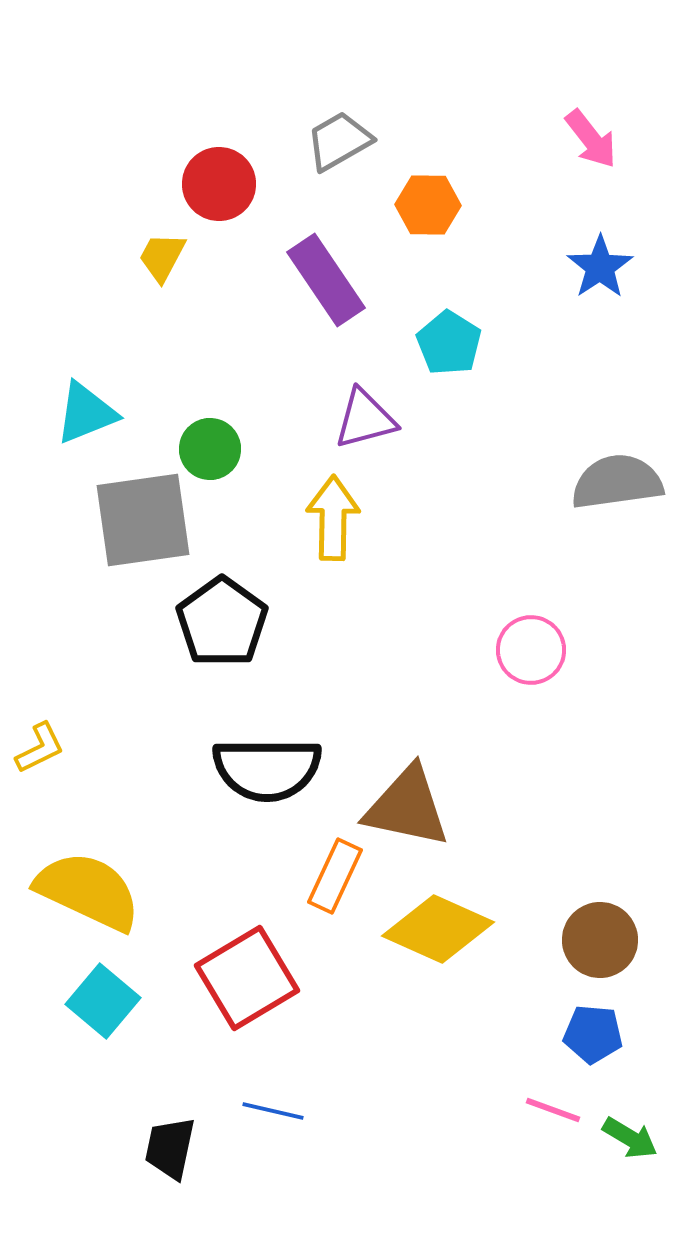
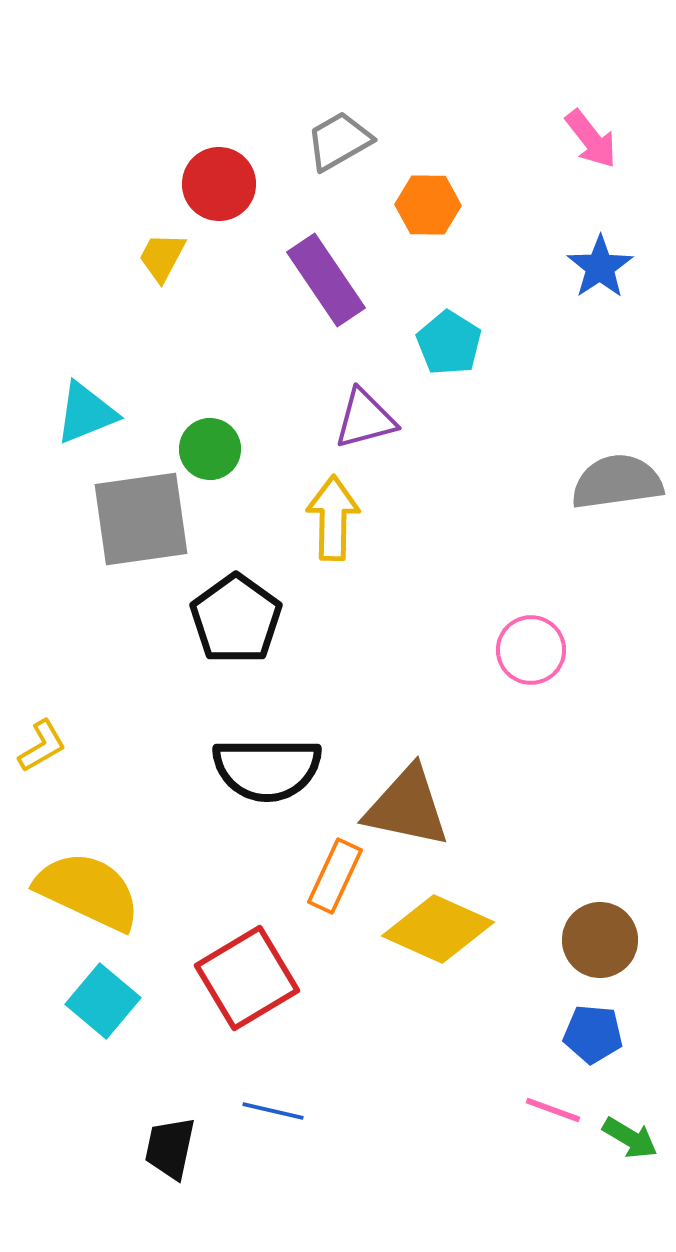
gray square: moved 2 px left, 1 px up
black pentagon: moved 14 px right, 3 px up
yellow L-shape: moved 2 px right, 2 px up; rotated 4 degrees counterclockwise
